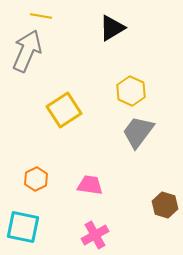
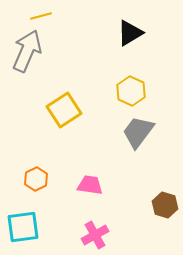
yellow line: rotated 25 degrees counterclockwise
black triangle: moved 18 px right, 5 px down
cyan square: rotated 20 degrees counterclockwise
